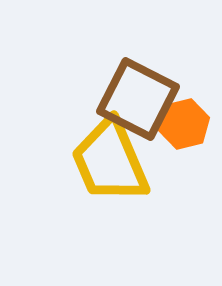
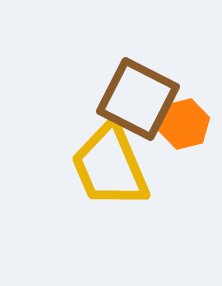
yellow trapezoid: moved 5 px down
